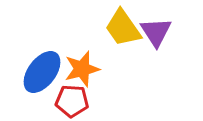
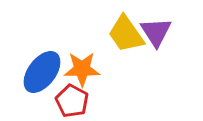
yellow trapezoid: moved 3 px right, 6 px down
orange star: rotated 15 degrees clockwise
red pentagon: rotated 24 degrees clockwise
